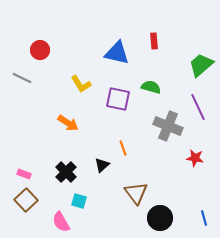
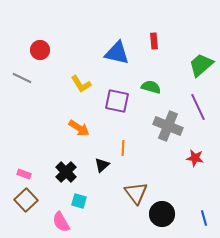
purple square: moved 1 px left, 2 px down
orange arrow: moved 11 px right, 5 px down
orange line: rotated 21 degrees clockwise
black circle: moved 2 px right, 4 px up
